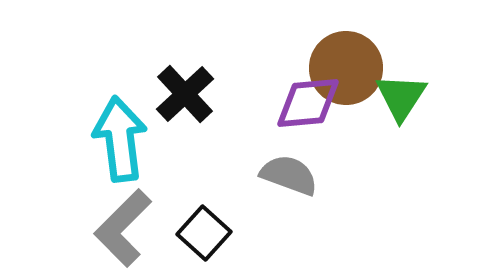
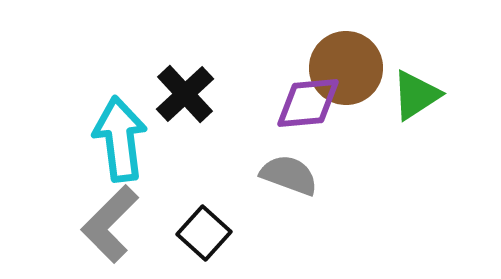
green triangle: moved 15 px right, 2 px up; rotated 24 degrees clockwise
gray L-shape: moved 13 px left, 4 px up
